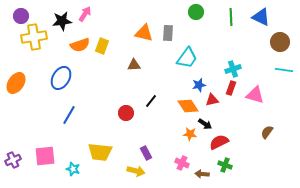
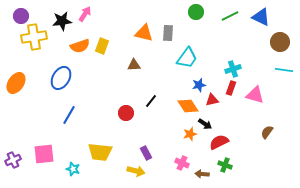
green line: moved 1 px left, 1 px up; rotated 66 degrees clockwise
orange semicircle: moved 1 px down
orange star: rotated 24 degrees counterclockwise
pink square: moved 1 px left, 2 px up
